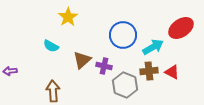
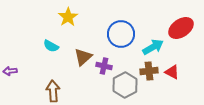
blue circle: moved 2 px left, 1 px up
brown triangle: moved 1 px right, 3 px up
gray hexagon: rotated 10 degrees clockwise
